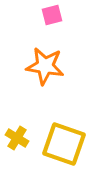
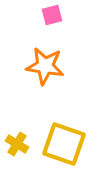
yellow cross: moved 6 px down
